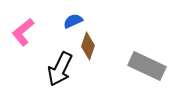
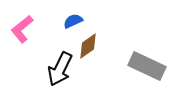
pink L-shape: moved 1 px left, 3 px up
brown diamond: rotated 36 degrees clockwise
